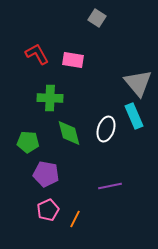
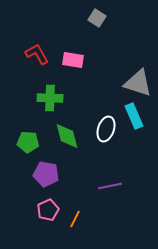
gray triangle: rotated 32 degrees counterclockwise
green diamond: moved 2 px left, 3 px down
